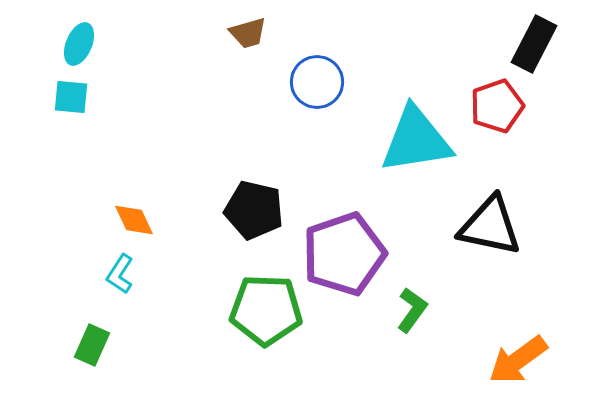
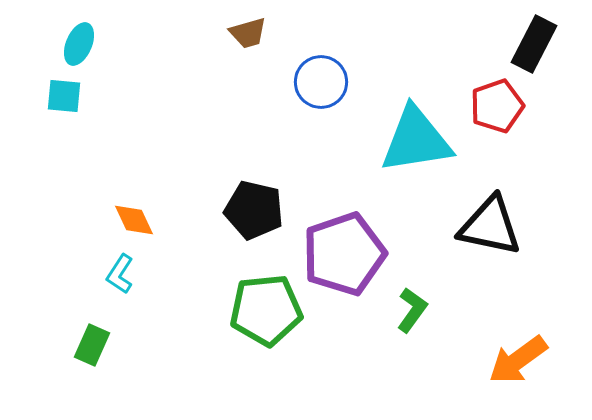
blue circle: moved 4 px right
cyan square: moved 7 px left, 1 px up
green pentagon: rotated 8 degrees counterclockwise
